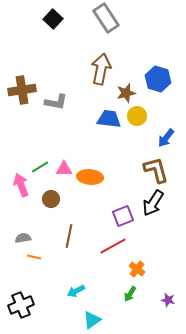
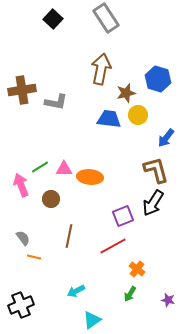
yellow circle: moved 1 px right, 1 px up
gray semicircle: rotated 63 degrees clockwise
